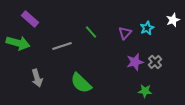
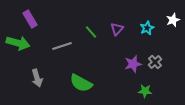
purple rectangle: rotated 18 degrees clockwise
purple triangle: moved 8 px left, 4 px up
purple star: moved 2 px left, 2 px down
green semicircle: rotated 15 degrees counterclockwise
